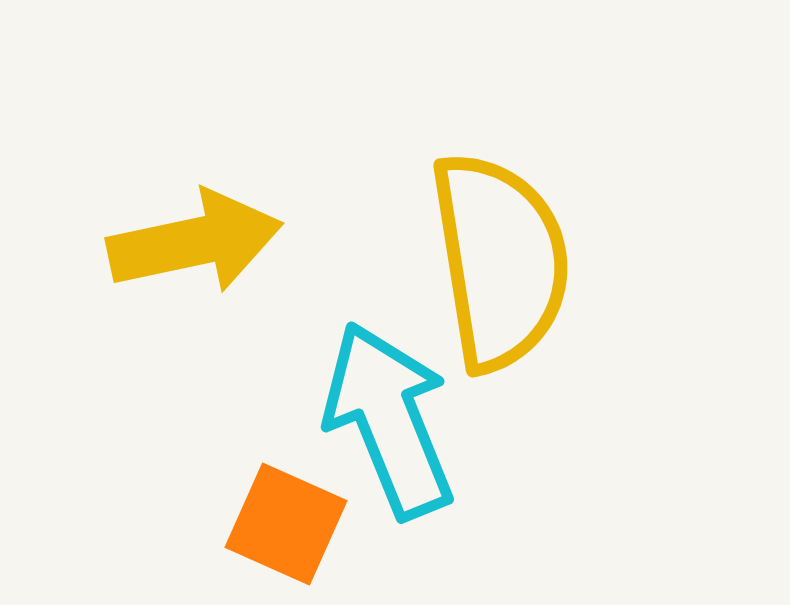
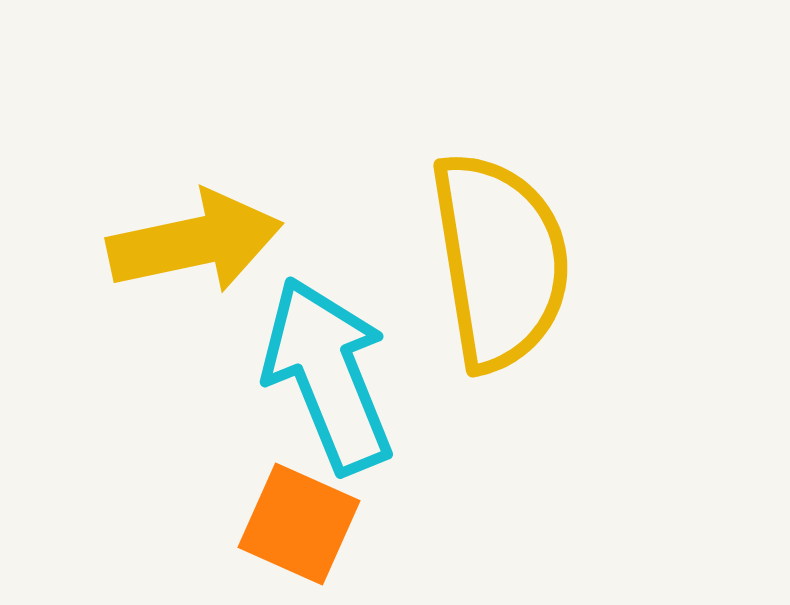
cyan arrow: moved 61 px left, 45 px up
orange square: moved 13 px right
